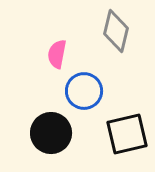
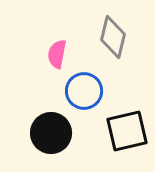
gray diamond: moved 3 px left, 6 px down
black square: moved 3 px up
